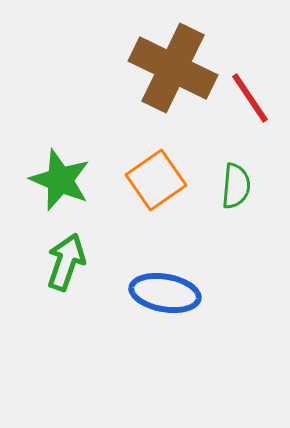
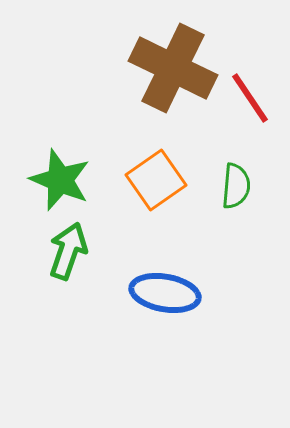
green arrow: moved 2 px right, 11 px up
